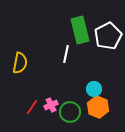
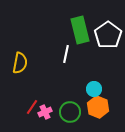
white pentagon: moved 1 px up; rotated 8 degrees counterclockwise
pink cross: moved 6 px left, 7 px down
